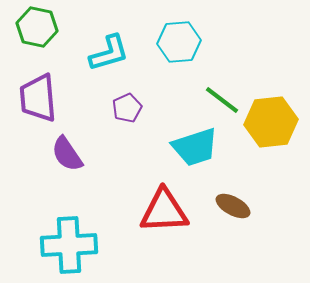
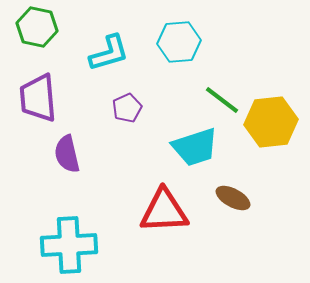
purple semicircle: rotated 21 degrees clockwise
brown ellipse: moved 8 px up
